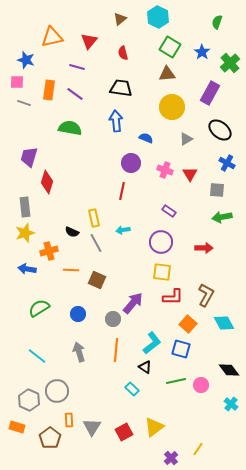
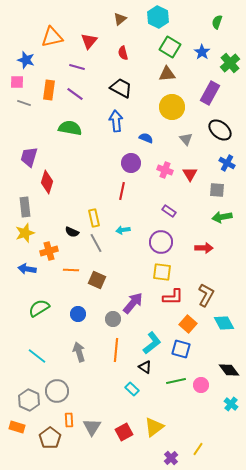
black trapezoid at (121, 88): rotated 20 degrees clockwise
gray triangle at (186, 139): rotated 40 degrees counterclockwise
